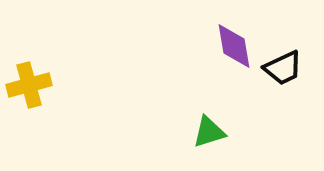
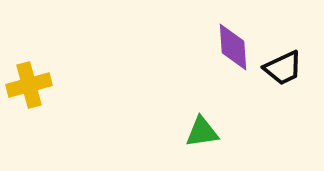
purple diamond: moved 1 px left, 1 px down; rotated 6 degrees clockwise
green triangle: moved 7 px left; rotated 9 degrees clockwise
